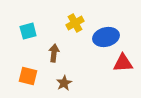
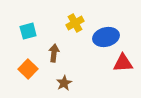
orange square: moved 7 px up; rotated 30 degrees clockwise
